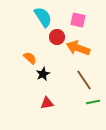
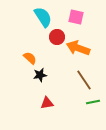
pink square: moved 2 px left, 3 px up
black star: moved 3 px left, 1 px down; rotated 16 degrees clockwise
